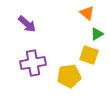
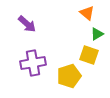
yellow pentagon: rotated 10 degrees counterclockwise
